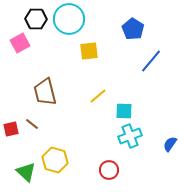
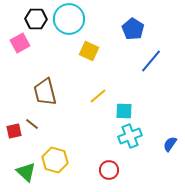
yellow square: rotated 30 degrees clockwise
red square: moved 3 px right, 2 px down
